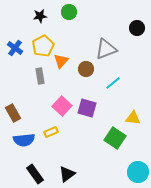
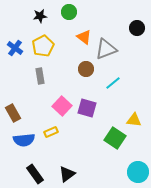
orange triangle: moved 23 px right, 24 px up; rotated 35 degrees counterclockwise
yellow triangle: moved 1 px right, 2 px down
